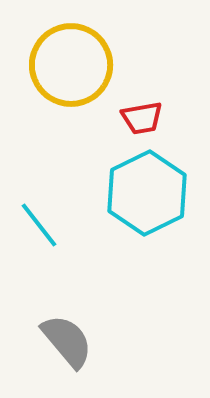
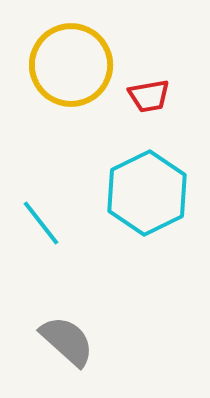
red trapezoid: moved 7 px right, 22 px up
cyan line: moved 2 px right, 2 px up
gray semicircle: rotated 8 degrees counterclockwise
